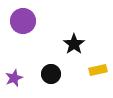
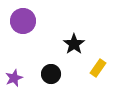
yellow rectangle: moved 2 px up; rotated 42 degrees counterclockwise
